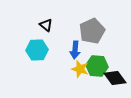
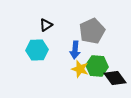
black triangle: rotated 48 degrees clockwise
